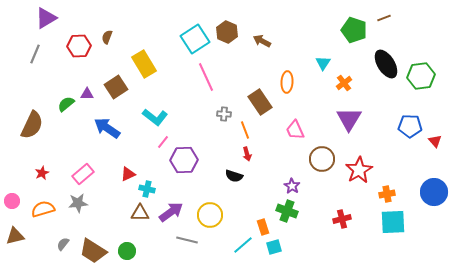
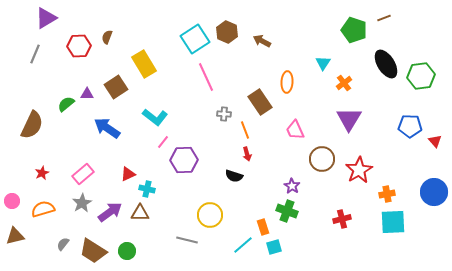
gray star at (78, 203): moved 4 px right; rotated 24 degrees counterclockwise
purple arrow at (171, 212): moved 61 px left
